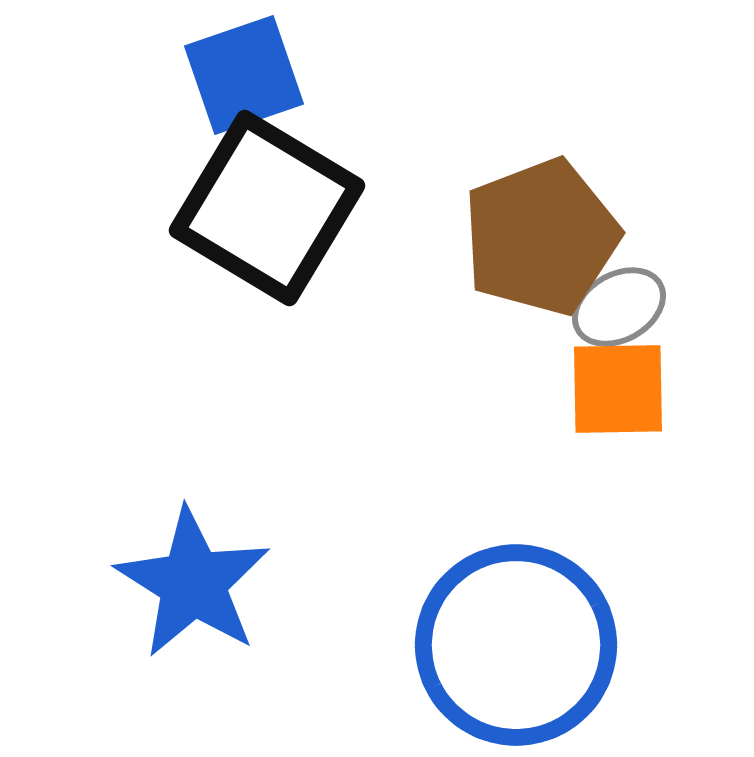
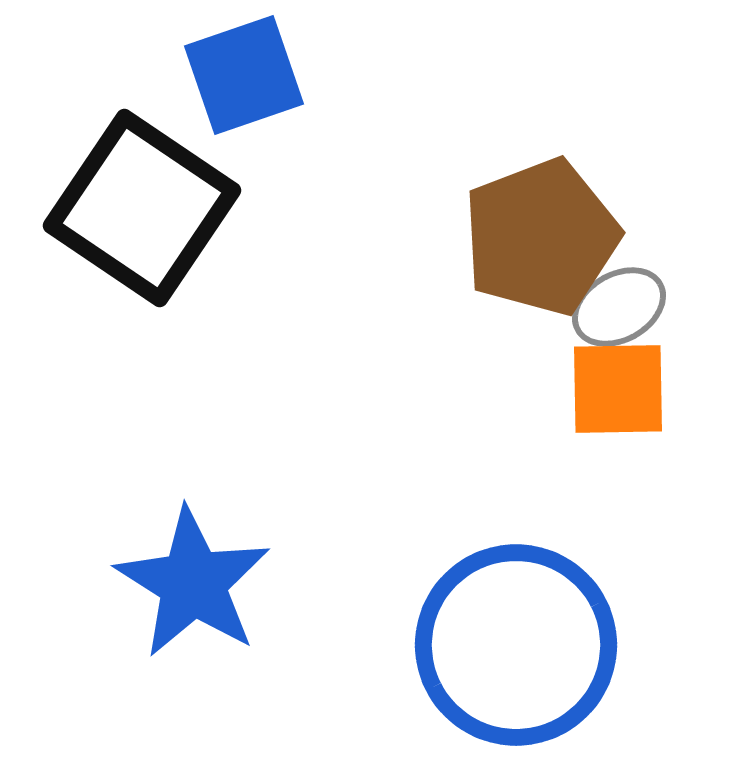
black square: moved 125 px left; rotated 3 degrees clockwise
